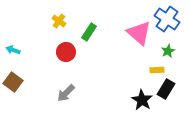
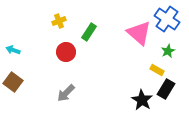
yellow cross: rotated 32 degrees clockwise
yellow rectangle: rotated 32 degrees clockwise
